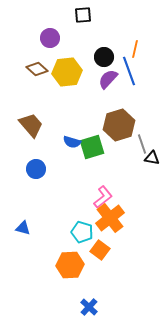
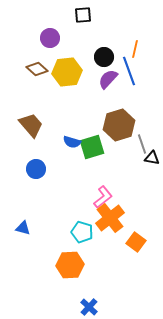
orange square: moved 36 px right, 8 px up
